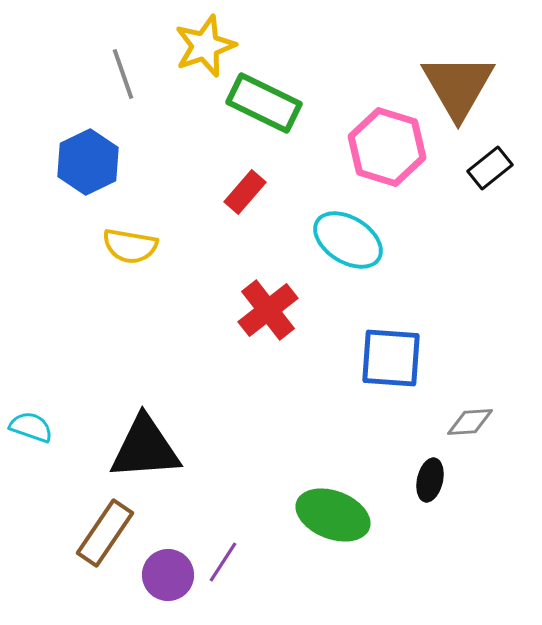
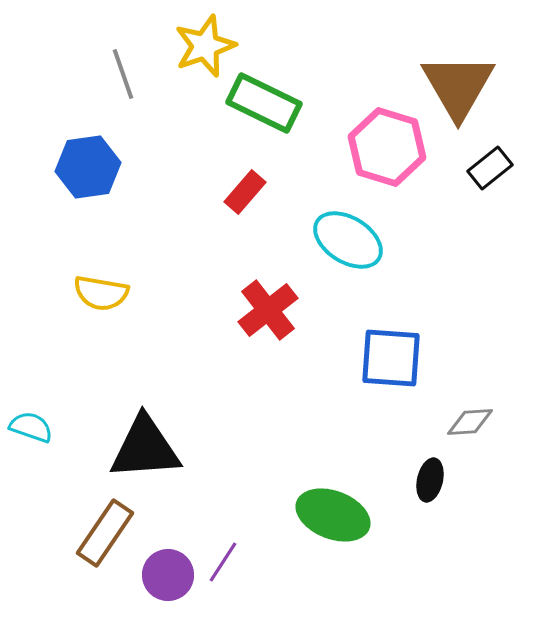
blue hexagon: moved 5 px down; rotated 18 degrees clockwise
yellow semicircle: moved 29 px left, 47 px down
